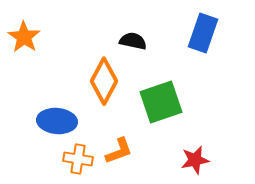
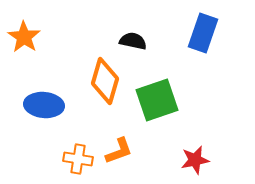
orange diamond: moved 1 px right; rotated 12 degrees counterclockwise
green square: moved 4 px left, 2 px up
blue ellipse: moved 13 px left, 16 px up
